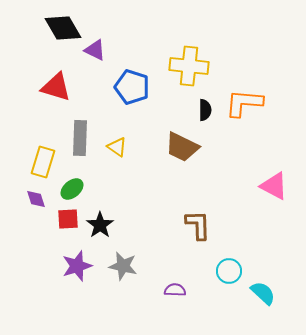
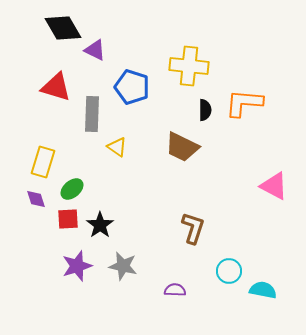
gray rectangle: moved 12 px right, 24 px up
brown L-shape: moved 5 px left, 3 px down; rotated 20 degrees clockwise
cyan semicircle: moved 3 px up; rotated 32 degrees counterclockwise
